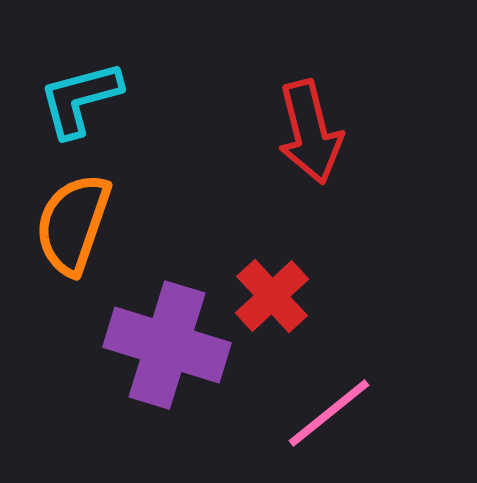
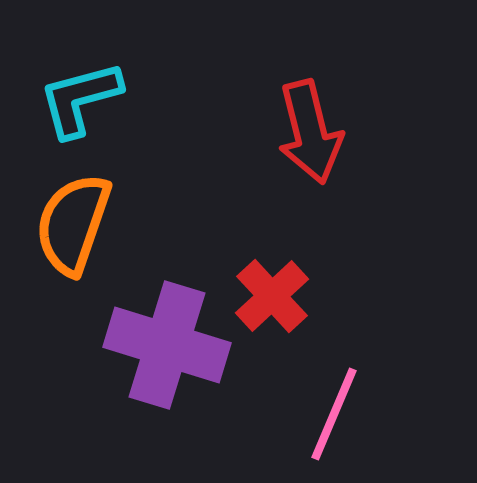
pink line: moved 5 px right, 1 px down; rotated 28 degrees counterclockwise
